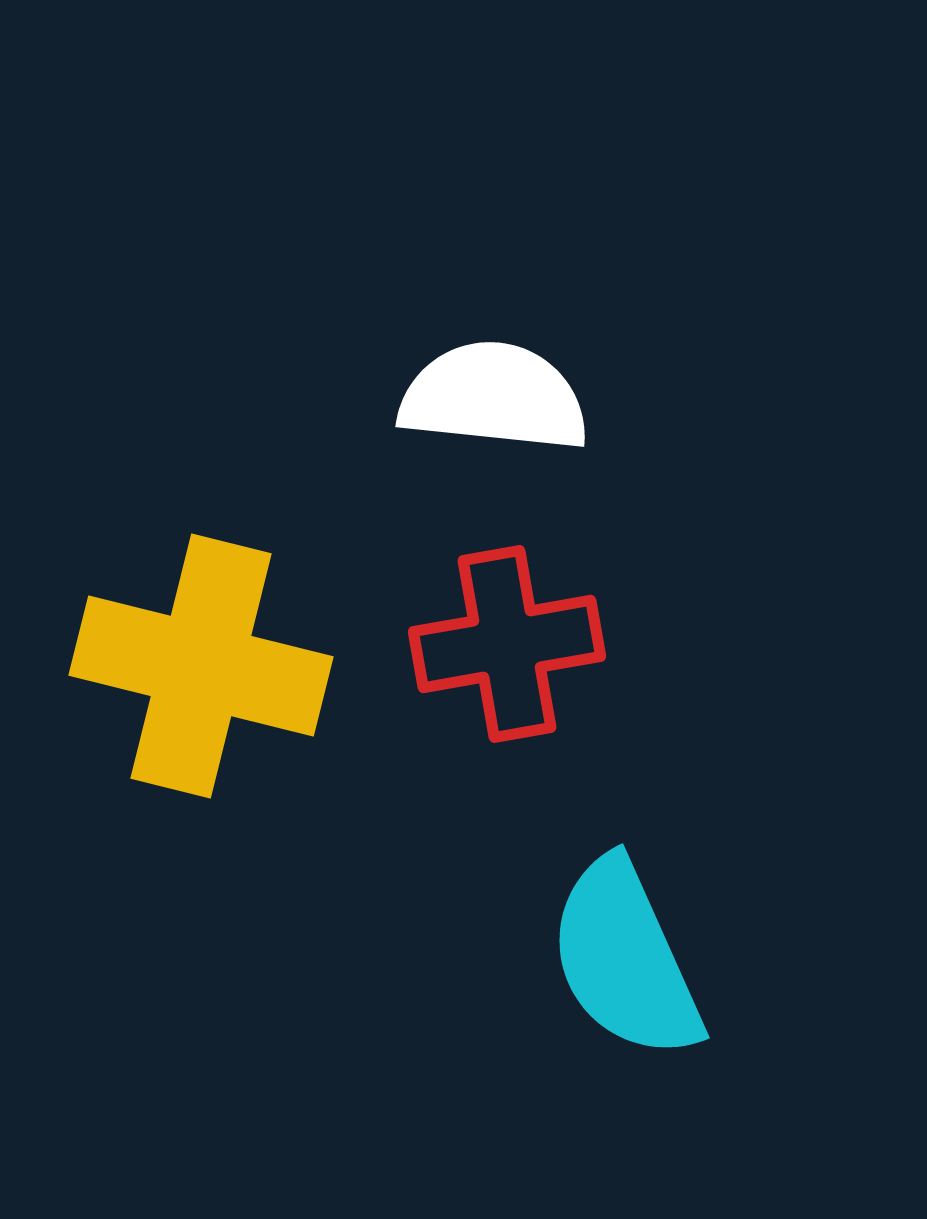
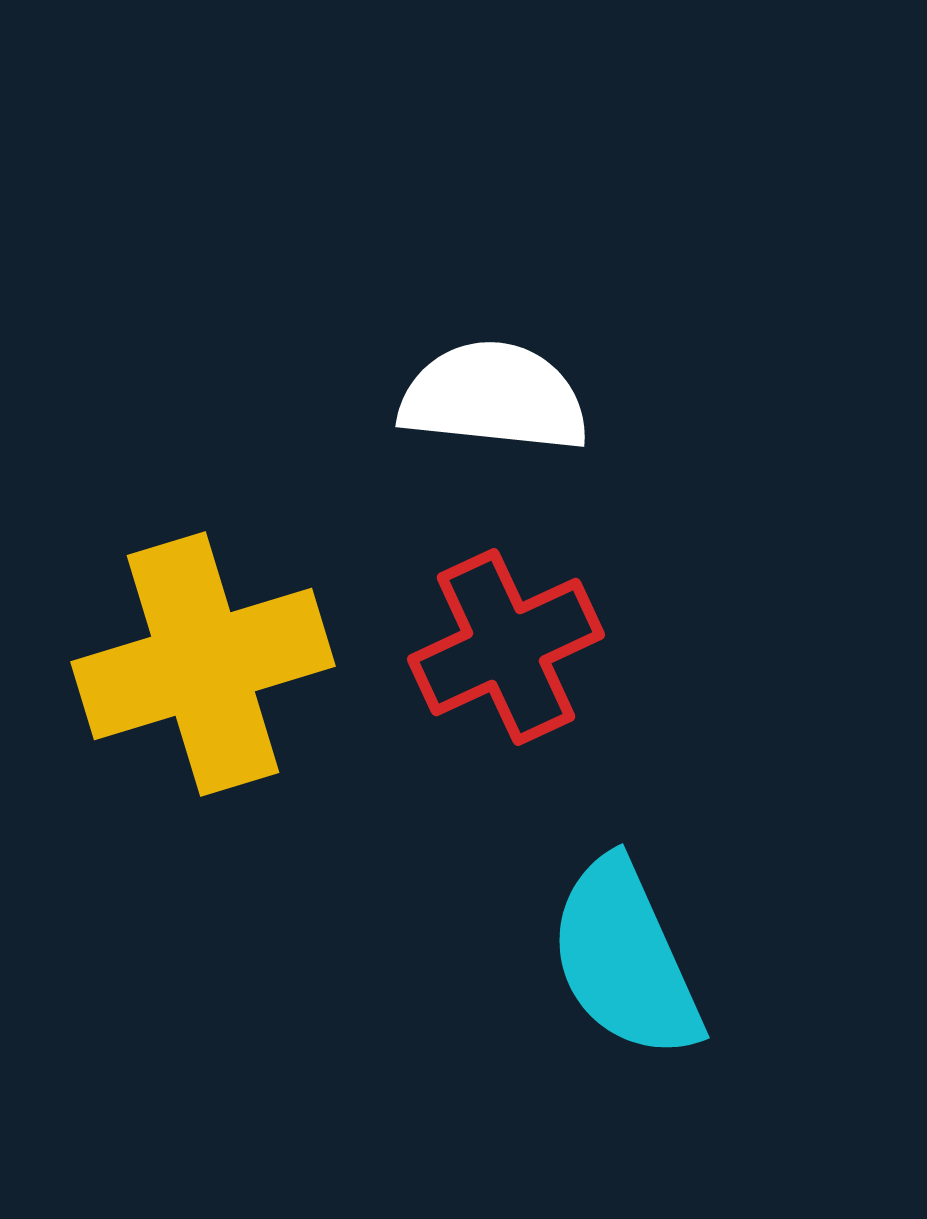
red cross: moved 1 px left, 3 px down; rotated 15 degrees counterclockwise
yellow cross: moved 2 px right, 2 px up; rotated 31 degrees counterclockwise
